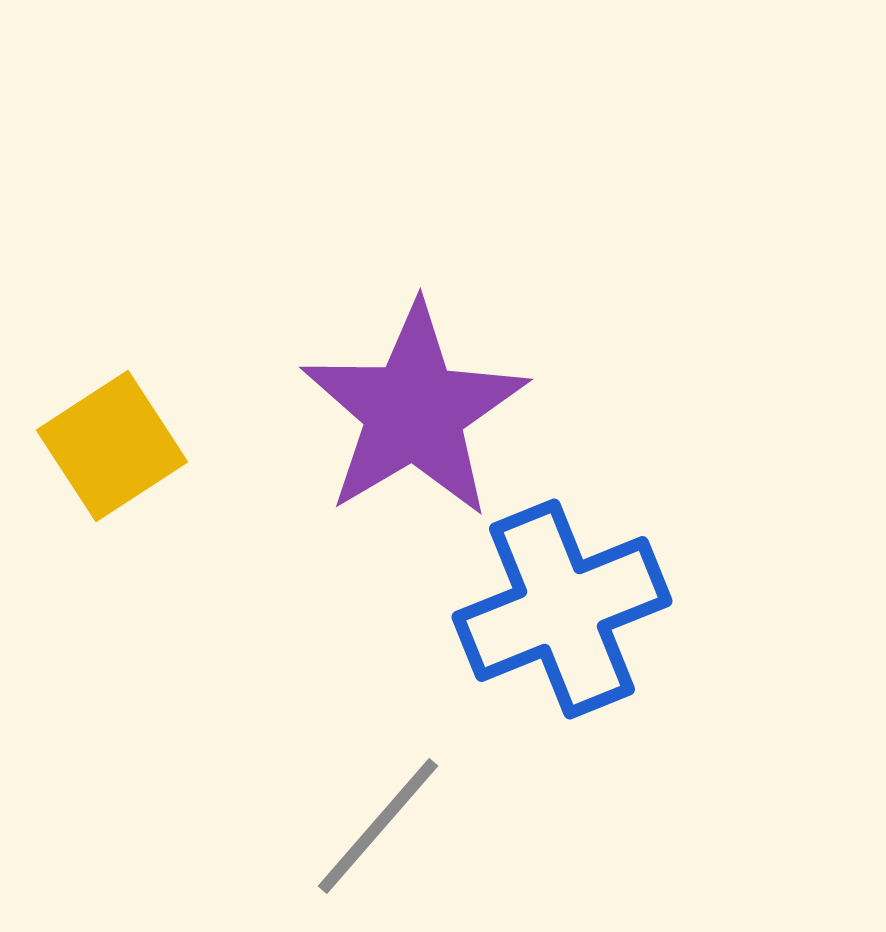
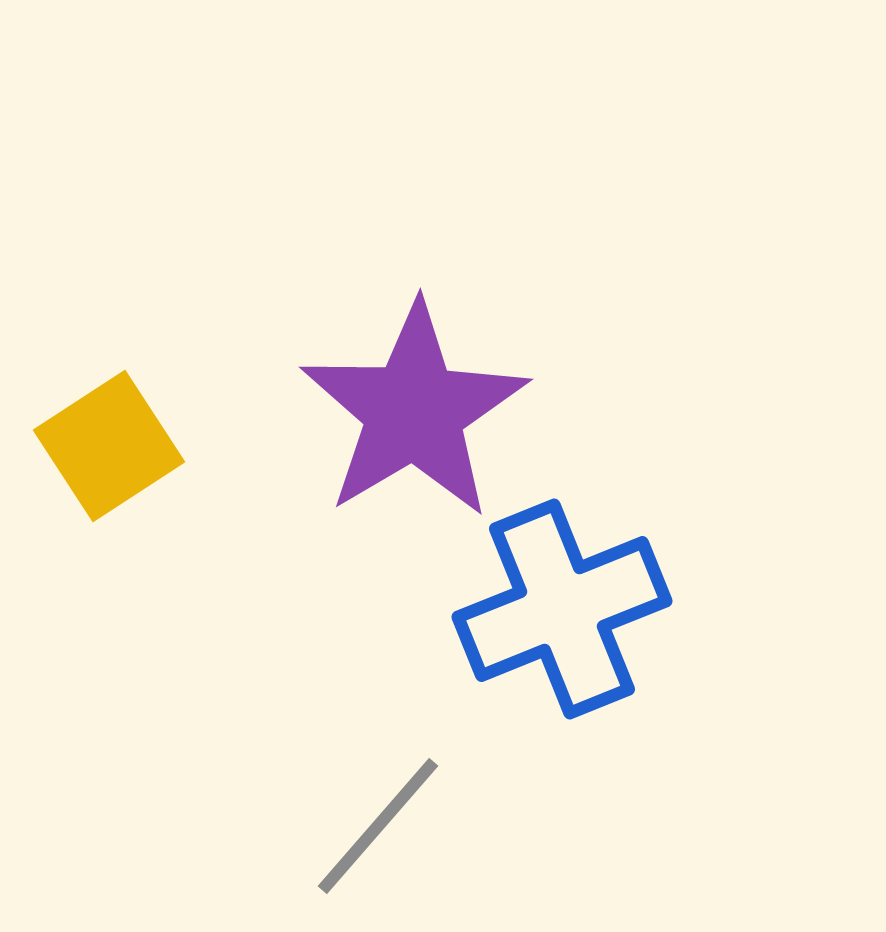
yellow square: moved 3 px left
